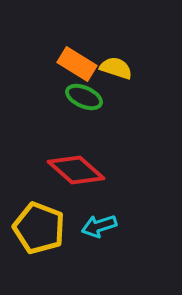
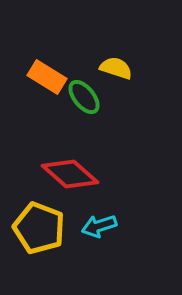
orange rectangle: moved 30 px left, 13 px down
green ellipse: rotated 27 degrees clockwise
red diamond: moved 6 px left, 4 px down
